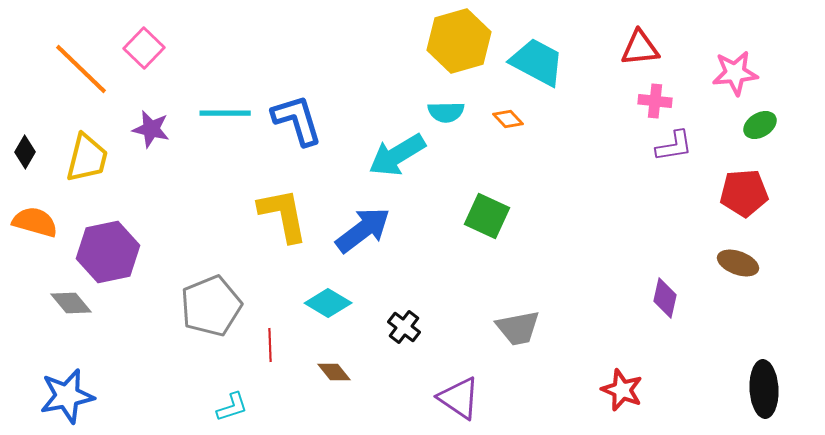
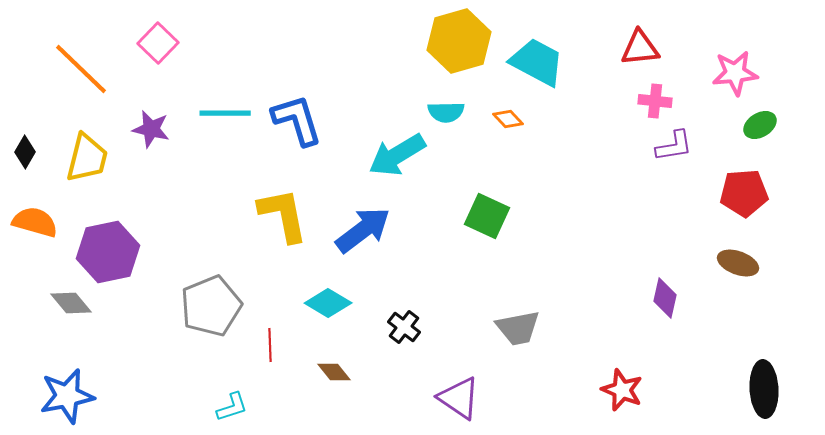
pink square: moved 14 px right, 5 px up
